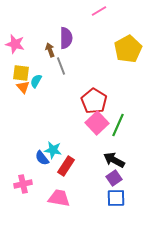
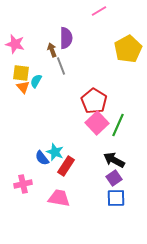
brown arrow: moved 2 px right
cyan star: moved 2 px right, 2 px down; rotated 12 degrees clockwise
